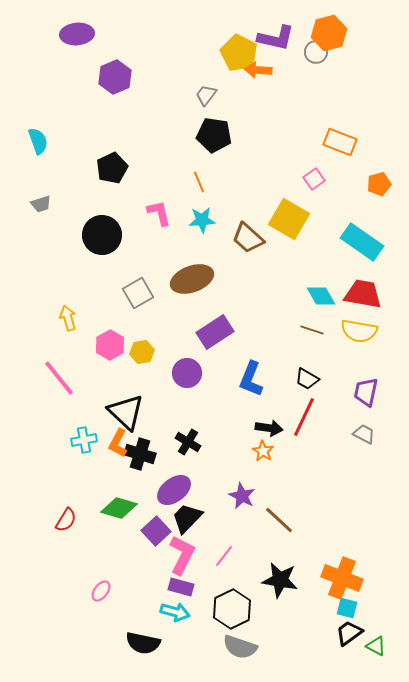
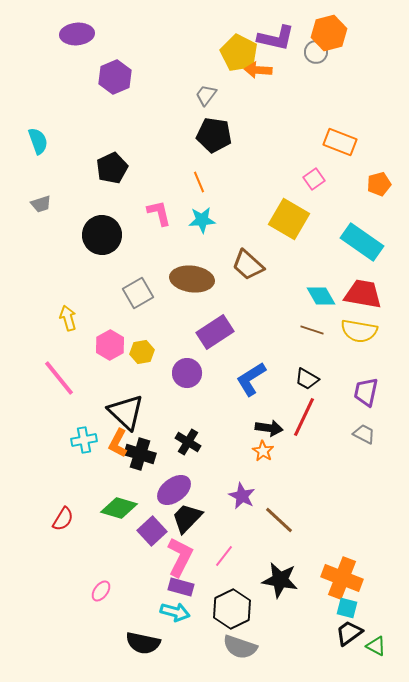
brown trapezoid at (248, 238): moved 27 px down
brown ellipse at (192, 279): rotated 27 degrees clockwise
blue L-shape at (251, 379): rotated 36 degrees clockwise
red semicircle at (66, 520): moved 3 px left, 1 px up
purple square at (156, 531): moved 4 px left
pink L-shape at (182, 555): moved 2 px left, 2 px down
